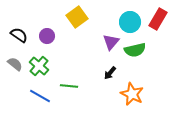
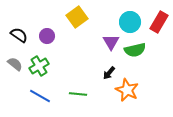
red rectangle: moved 1 px right, 3 px down
purple triangle: rotated 12 degrees counterclockwise
green cross: rotated 18 degrees clockwise
black arrow: moved 1 px left
green line: moved 9 px right, 8 px down
orange star: moved 5 px left, 4 px up
